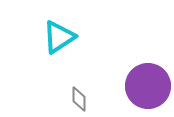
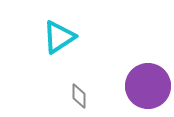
gray diamond: moved 3 px up
